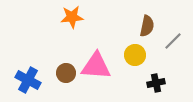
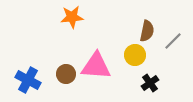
brown semicircle: moved 5 px down
brown circle: moved 1 px down
black cross: moved 6 px left; rotated 24 degrees counterclockwise
